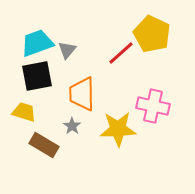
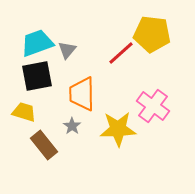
yellow pentagon: rotated 18 degrees counterclockwise
pink cross: rotated 24 degrees clockwise
brown rectangle: rotated 20 degrees clockwise
